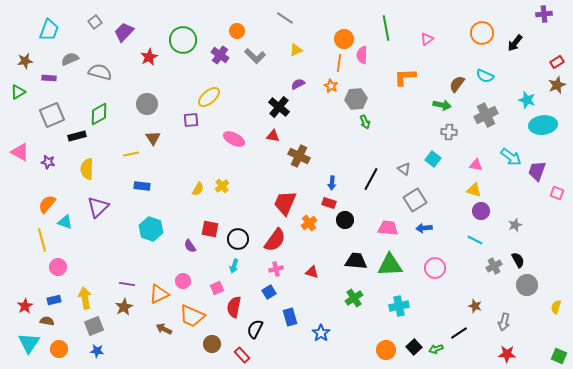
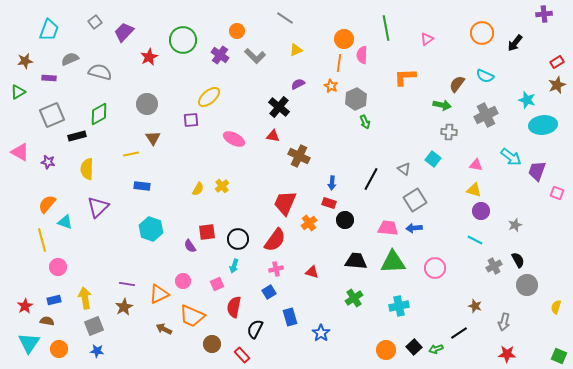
gray hexagon at (356, 99): rotated 20 degrees counterclockwise
blue arrow at (424, 228): moved 10 px left
red square at (210, 229): moved 3 px left, 3 px down; rotated 18 degrees counterclockwise
green triangle at (390, 265): moved 3 px right, 3 px up
pink square at (217, 288): moved 4 px up
